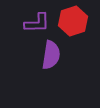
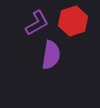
purple L-shape: rotated 28 degrees counterclockwise
